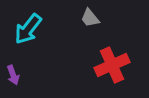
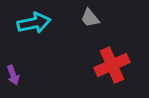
cyan arrow: moved 6 px right, 6 px up; rotated 140 degrees counterclockwise
